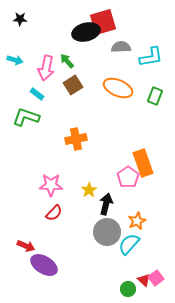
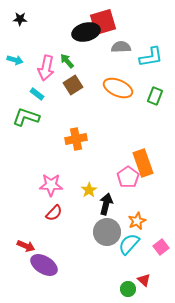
pink square: moved 5 px right, 31 px up
